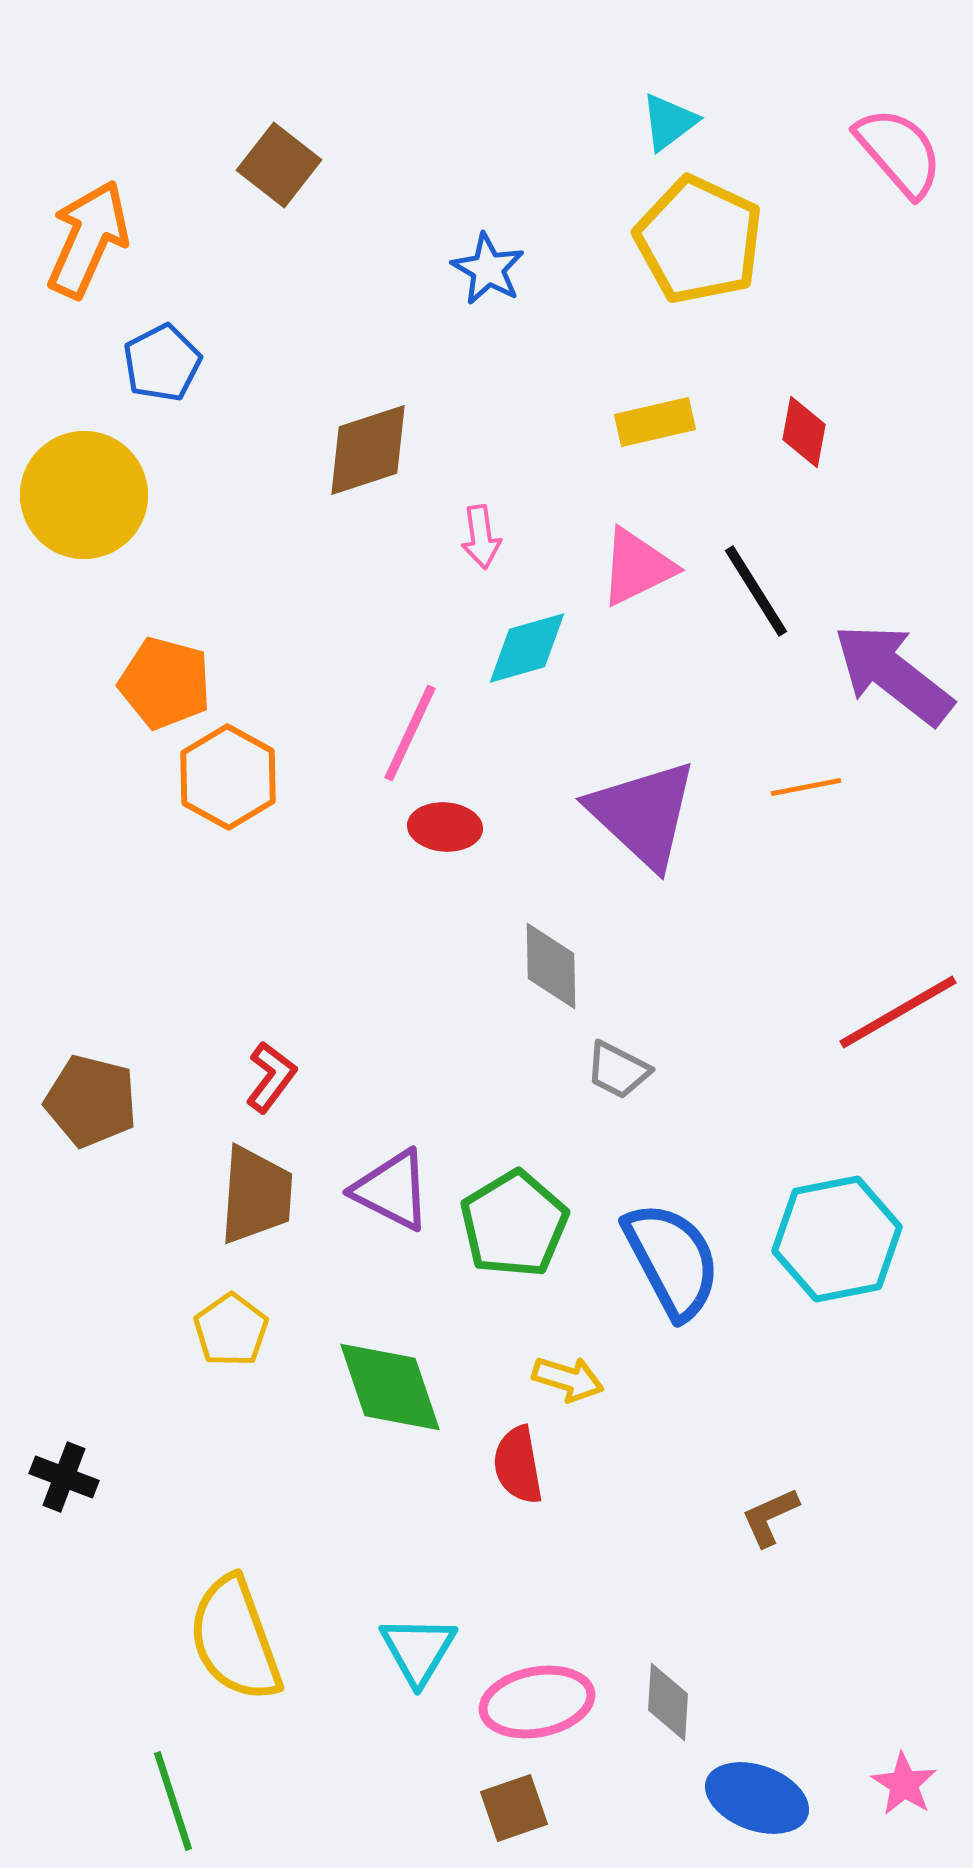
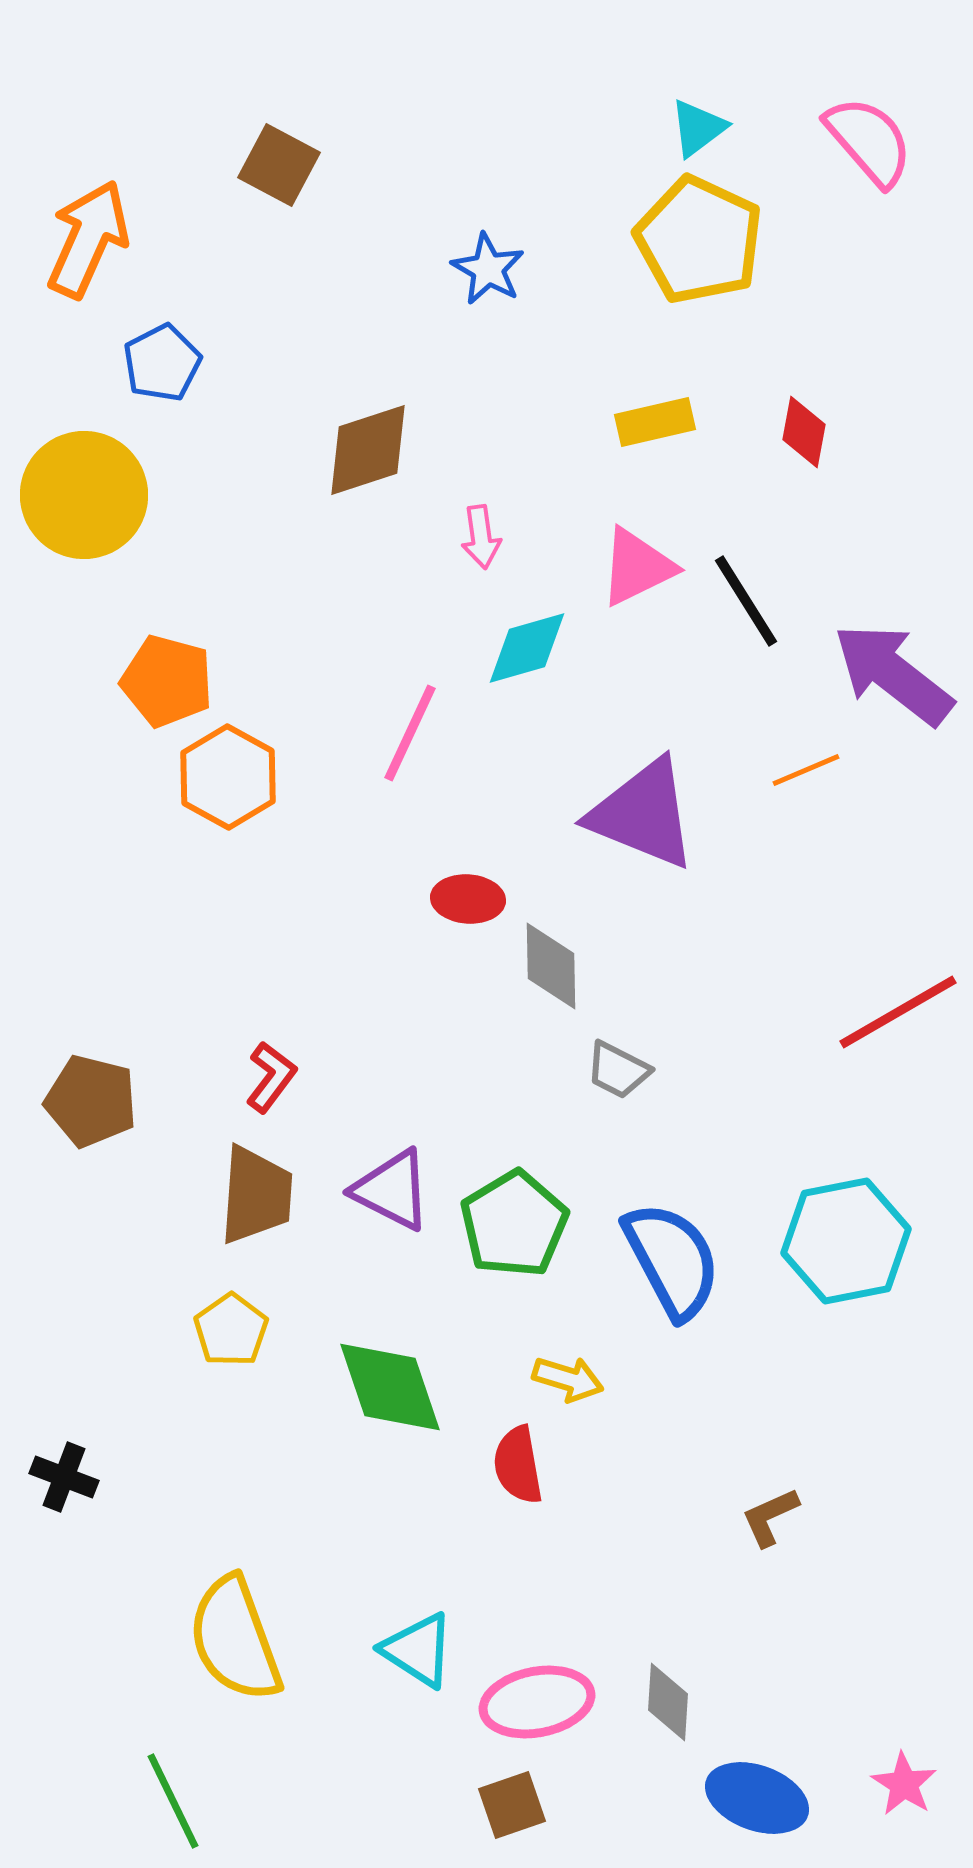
cyan triangle at (669, 122): moved 29 px right, 6 px down
pink semicircle at (899, 152): moved 30 px left, 11 px up
brown square at (279, 165): rotated 10 degrees counterclockwise
black line at (756, 591): moved 10 px left, 10 px down
orange pentagon at (165, 683): moved 2 px right, 2 px up
orange line at (806, 787): moved 17 px up; rotated 12 degrees counterclockwise
purple triangle at (643, 814): rotated 21 degrees counterclockwise
red ellipse at (445, 827): moved 23 px right, 72 px down
cyan hexagon at (837, 1239): moved 9 px right, 2 px down
cyan triangle at (418, 1650): rotated 28 degrees counterclockwise
green line at (173, 1801): rotated 8 degrees counterclockwise
brown square at (514, 1808): moved 2 px left, 3 px up
